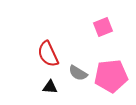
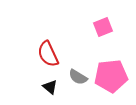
gray semicircle: moved 4 px down
black triangle: rotated 35 degrees clockwise
